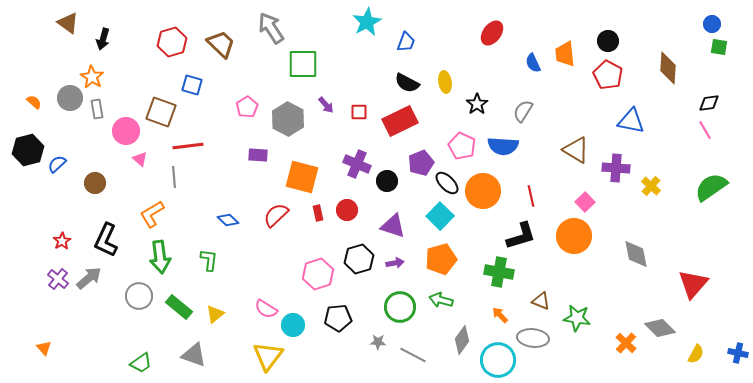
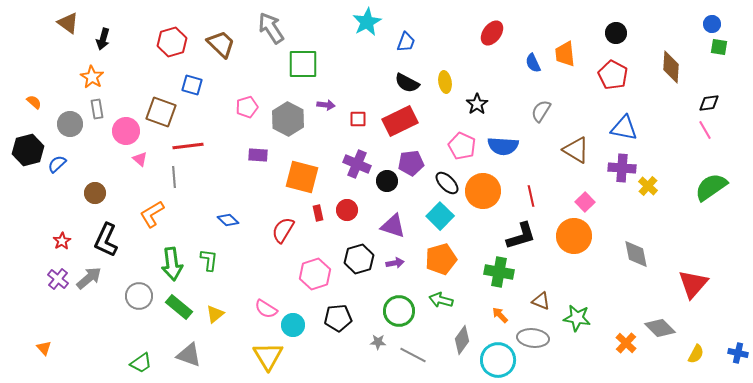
black circle at (608, 41): moved 8 px right, 8 px up
brown diamond at (668, 68): moved 3 px right, 1 px up
red pentagon at (608, 75): moved 5 px right
gray circle at (70, 98): moved 26 px down
purple arrow at (326, 105): rotated 42 degrees counterclockwise
pink pentagon at (247, 107): rotated 15 degrees clockwise
gray semicircle at (523, 111): moved 18 px right
red square at (359, 112): moved 1 px left, 7 px down
blue triangle at (631, 121): moved 7 px left, 7 px down
purple pentagon at (421, 163): moved 10 px left; rotated 15 degrees clockwise
purple cross at (616, 168): moved 6 px right
brown circle at (95, 183): moved 10 px down
yellow cross at (651, 186): moved 3 px left
red semicircle at (276, 215): moved 7 px right, 15 px down; rotated 16 degrees counterclockwise
green arrow at (160, 257): moved 12 px right, 7 px down
pink hexagon at (318, 274): moved 3 px left
green circle at (400, 307): moved 1 px left, 4 px down
gray triangle at (194, 355): moved 5 px left
yellow triangle at (268, 356): rotated 8 degrees counterclockwise
